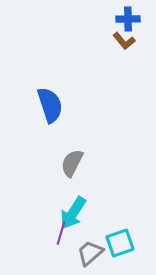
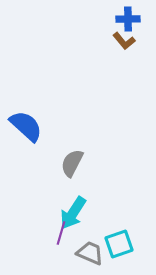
blue semicircle: moved 24 px left, 21 px down; rotated 30 degrees counterclockwise
cyan square: moved 1 px left, 1 px down
gray trapezoid: rotated 64 degrees clockwise
